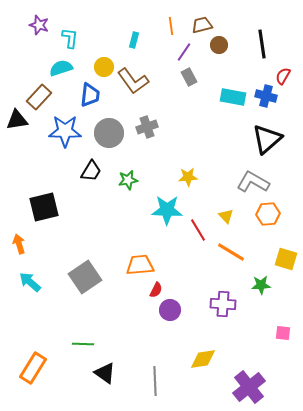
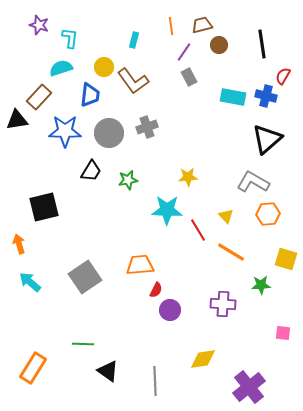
black triangle at (105, 373): moved 3 px right, 2 px up
